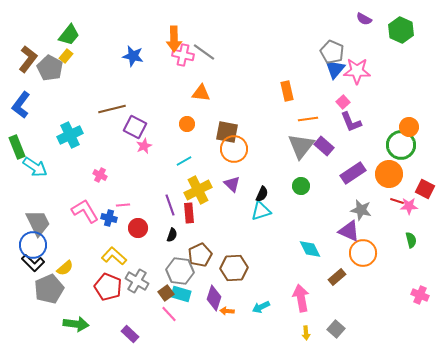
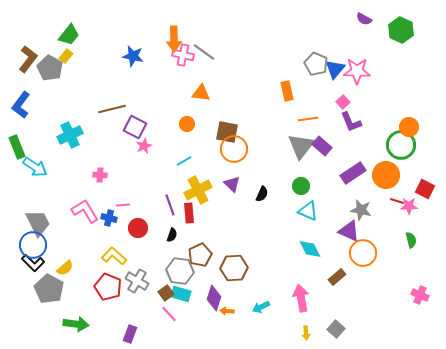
gray pentagon at (332, 52): moved 16 px left, 12 px down
purple rectangle at (324, 146): moved 2 px left
orange circle at (389, 174): moved 3 px left, 1 px down
pink cross at (100, 175): rotated 24 degrees counterclockwise
cyan triangle at (261, 211): moved 47 px right; rotated 40 degrees clockwise
gray pentagon at (49, 289): rotated 20 degrees counterclockwise
purple rectangle at (130, 334): rotated 66 degrees clockwise
